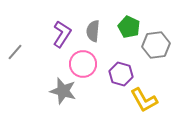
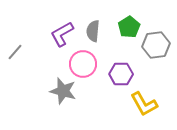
green pentagon: rotated 15 degrees clockwise
purple L-shape: rotated 152 degrees counterclockwise
purple hexagon: rotated 15 degrees counterclockwise
yellow L-shape: moved 4 px down
